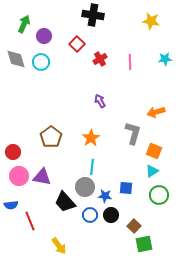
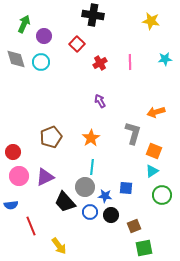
red cross: moved 4 px down
brown pentagon: rotated 15 degrees clockwise
purple triangle: moved 3 px right; rotated 36 degrees counterclockwise
green circle: moved 3 px right
blue circle: moved 3 px up
red line: moved 1 px right, 5 px down
brown square: rotated 24 degrees clockwise
green square: moved 4 px down
